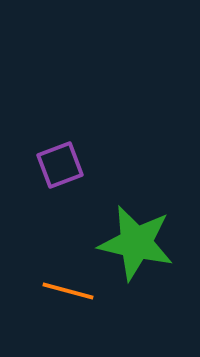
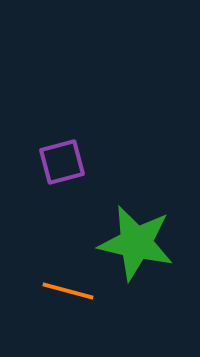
purple square: moved 2 px right, 3 px up; rotated 6 degrees clockwise
